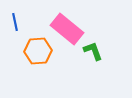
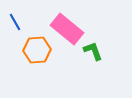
blue line: rotated 18 degrees counterclockwise
orange hexagon: moved 1 px left, 1 px up
